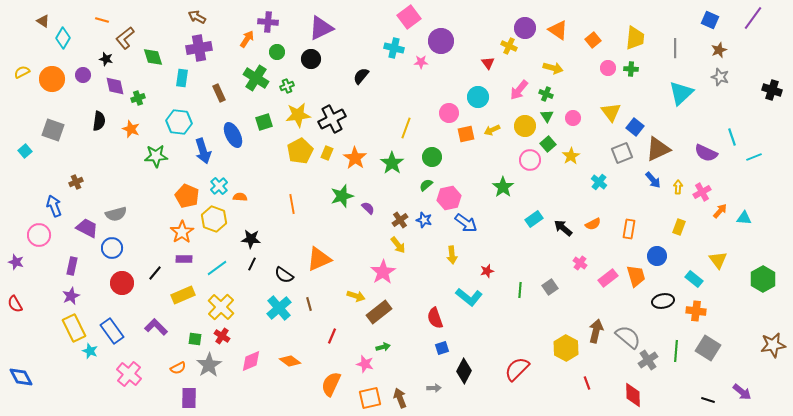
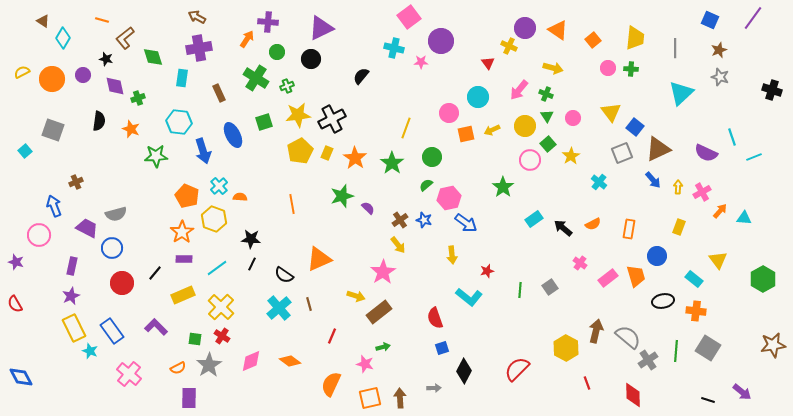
brown arrow at (400, 398): rotated 18 degrees clockwise
